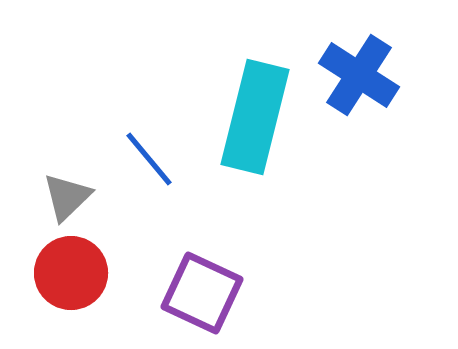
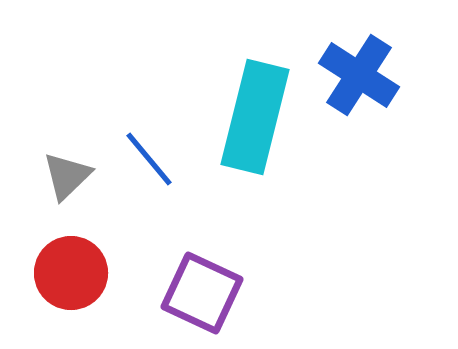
gray triangle: moved 21 px up
